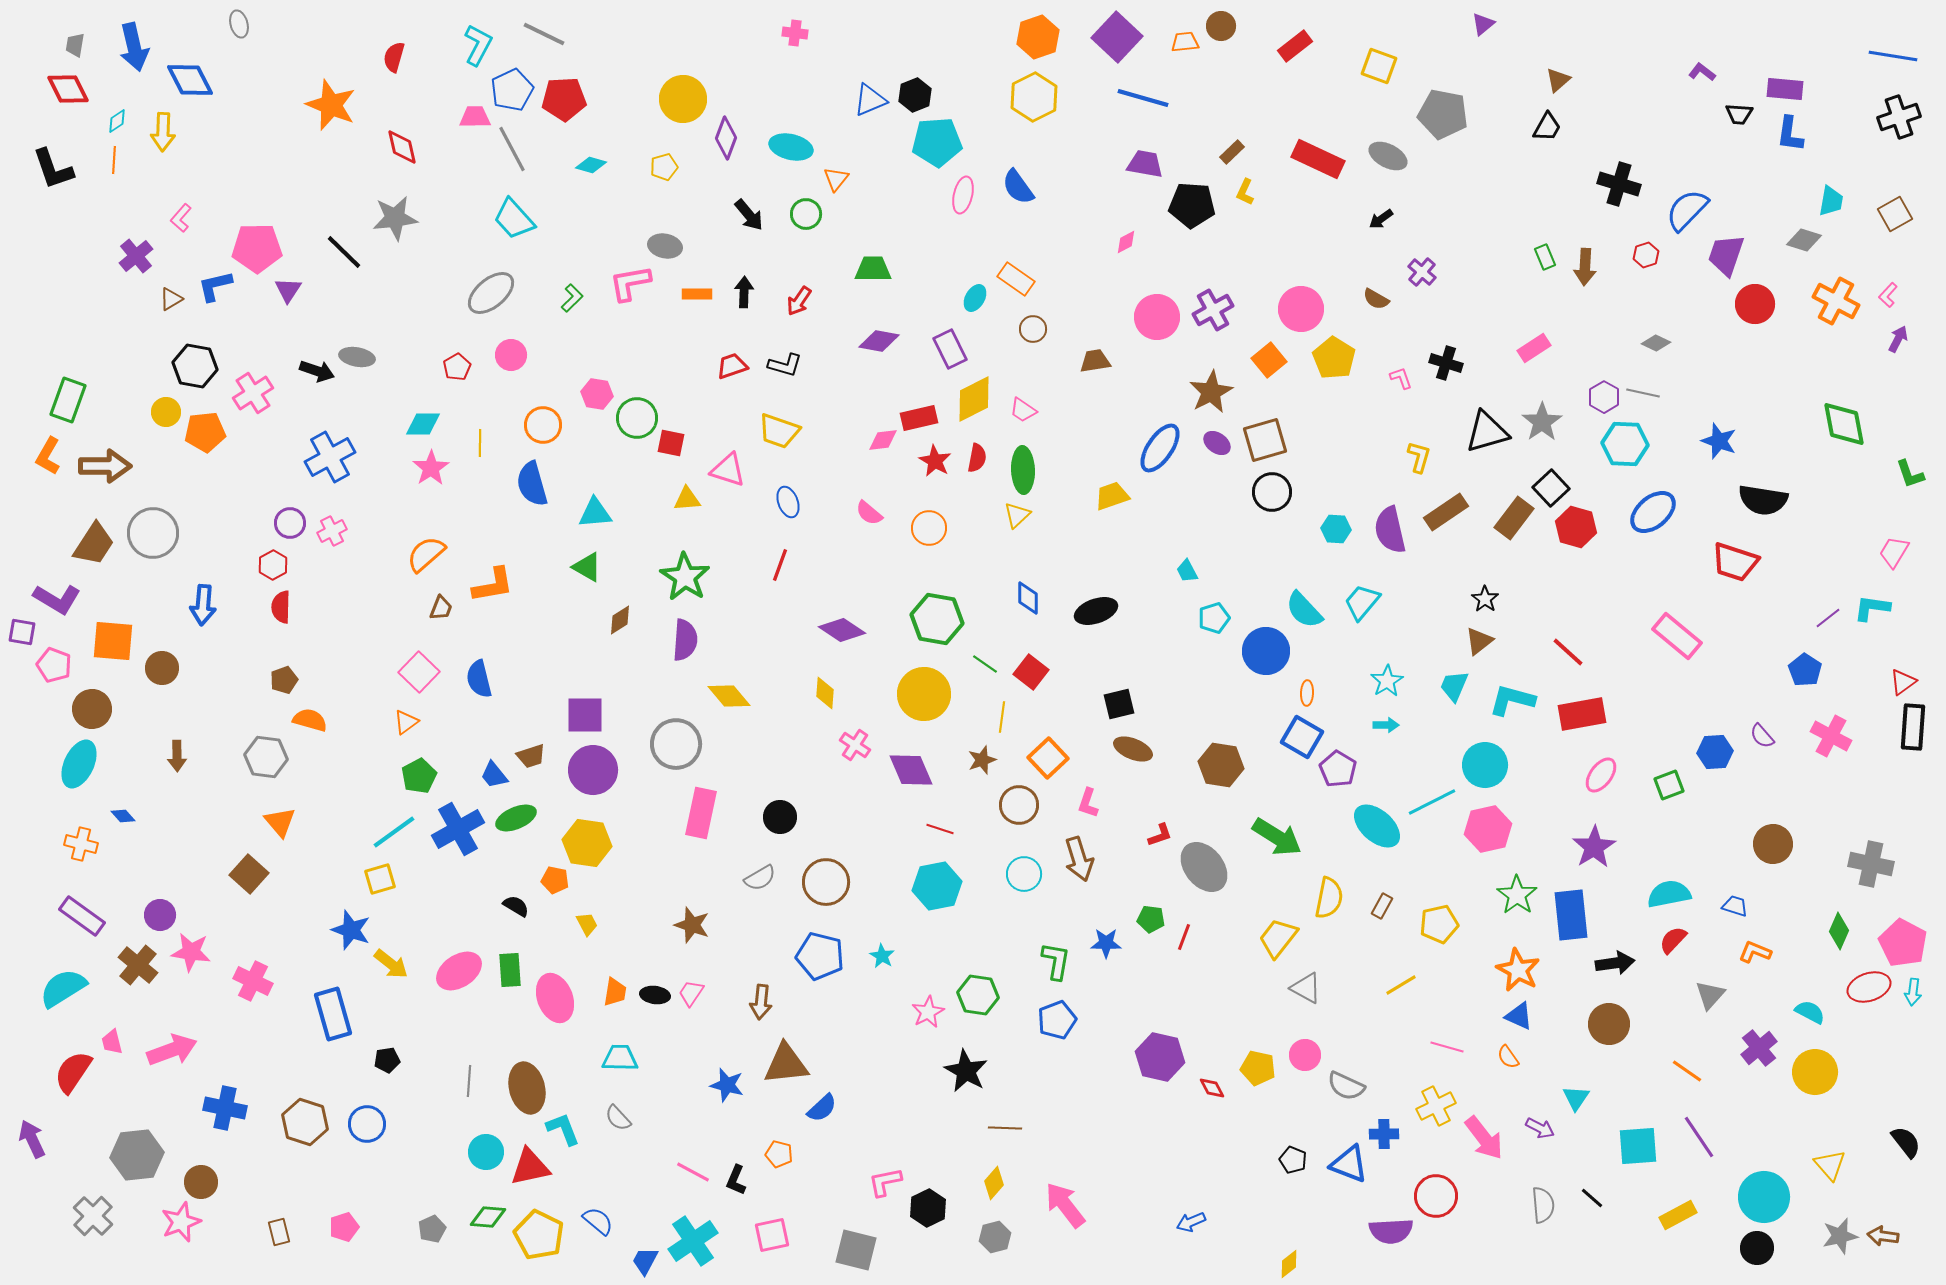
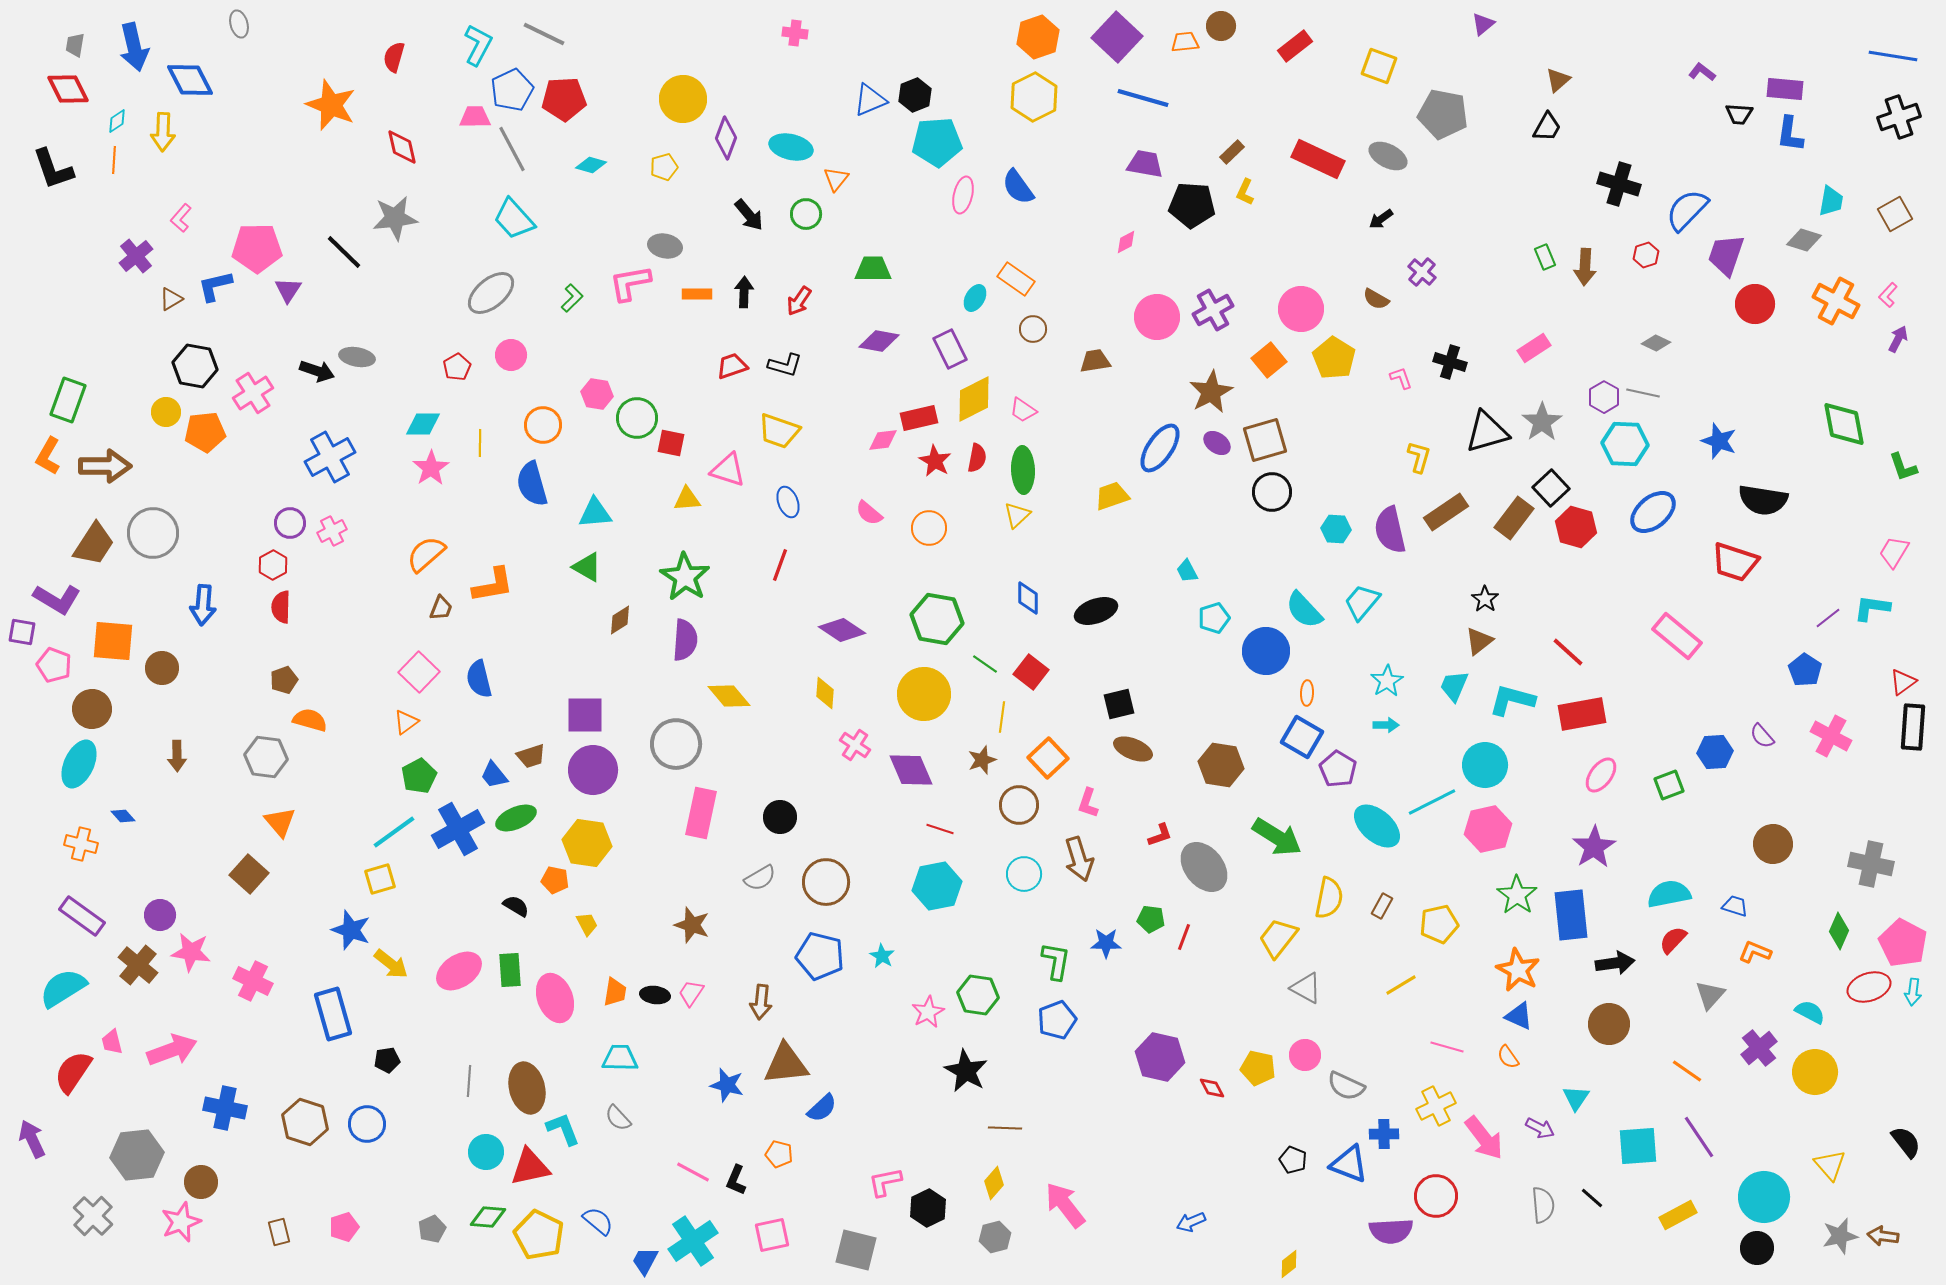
black cross at (1446, 363): moved 4 px right, 1 px up
green L-shape at (1910, 474): moved 7 px left, 7 px up
